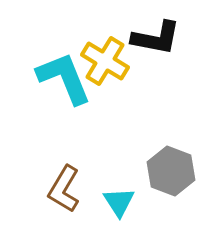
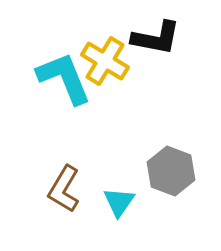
cyan triangle: rotated 8 degrees clockwise
